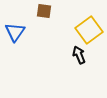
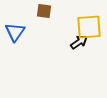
yellow square: moved 3 px up; rotated 32 degrees clockwise
black arrow: moved 13 px up; rotated 78 degrees clockwise
